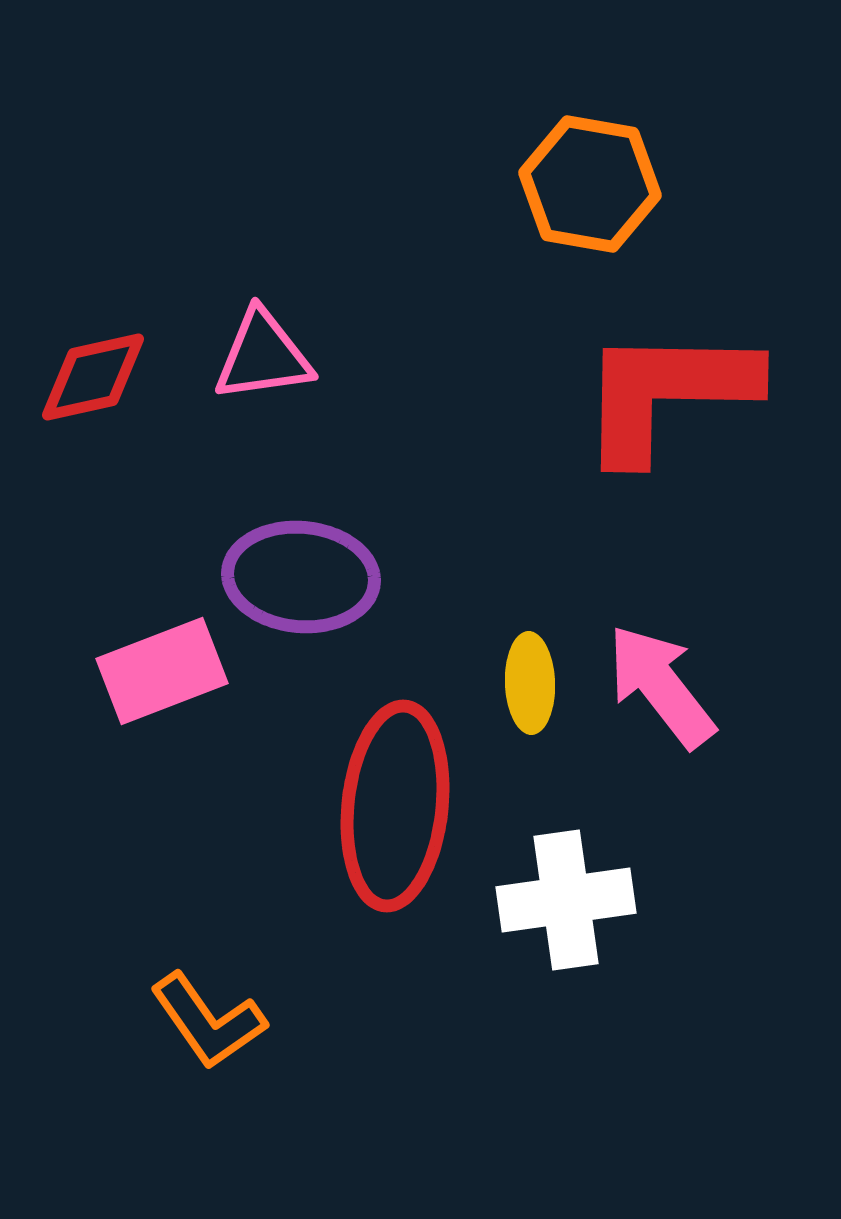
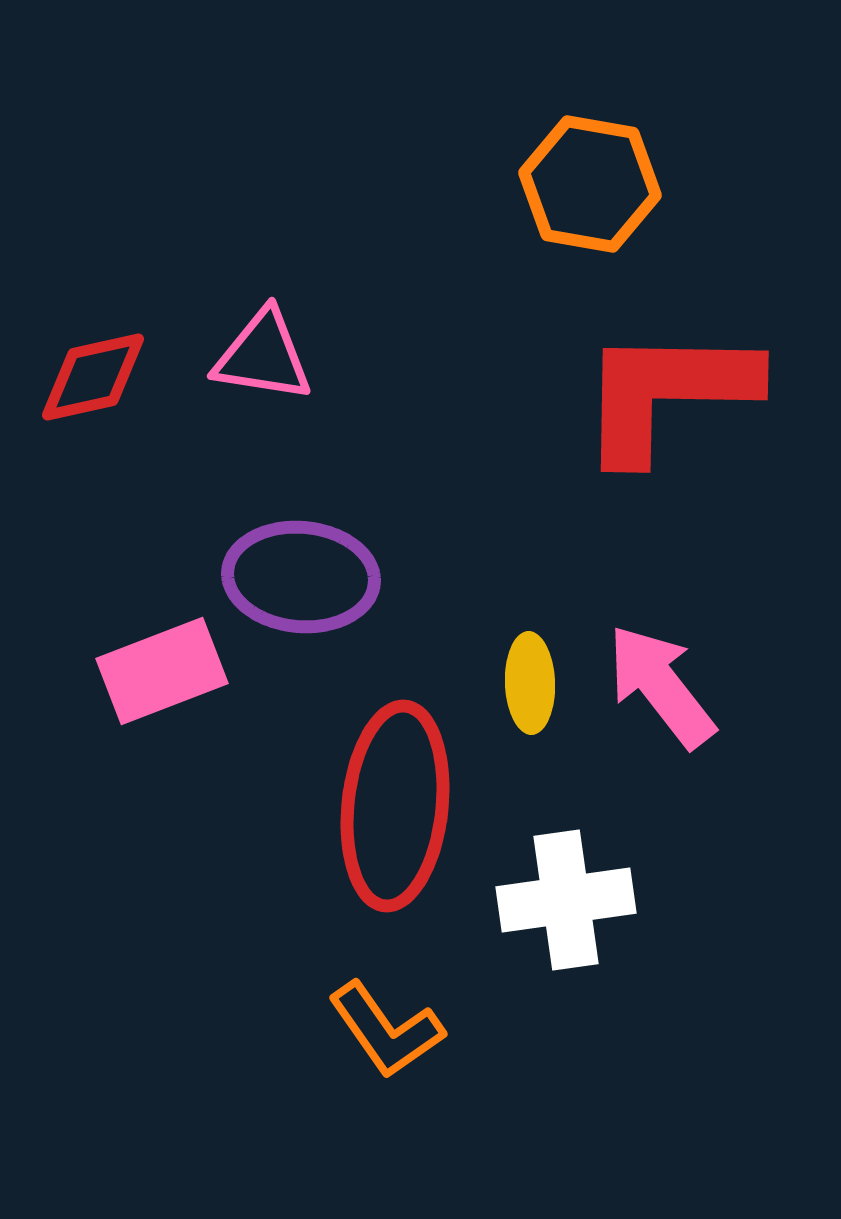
pink triangle: rotated 17 degrees clockwise
orange L-shape: moved 178 px right, 9 px down
